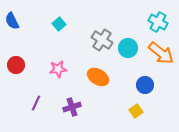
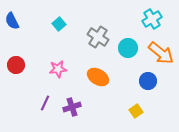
cyan cross: moved 6 px left, 3 px up; rotated 30 degrees clockwise
gray cross: moved 4 px left, 3 px up
blue circle: moved 3 px right, 4 px up
purple line: moved 9 px right
